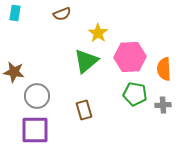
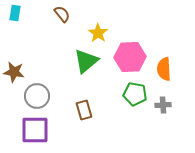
brown semicircle: rotated 108 degrees counterclockwise
